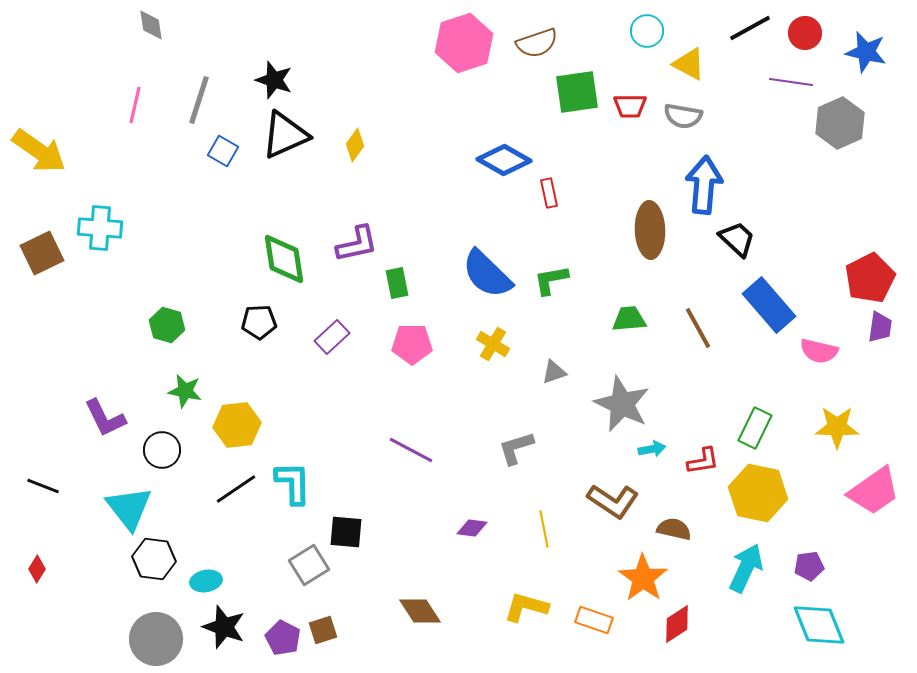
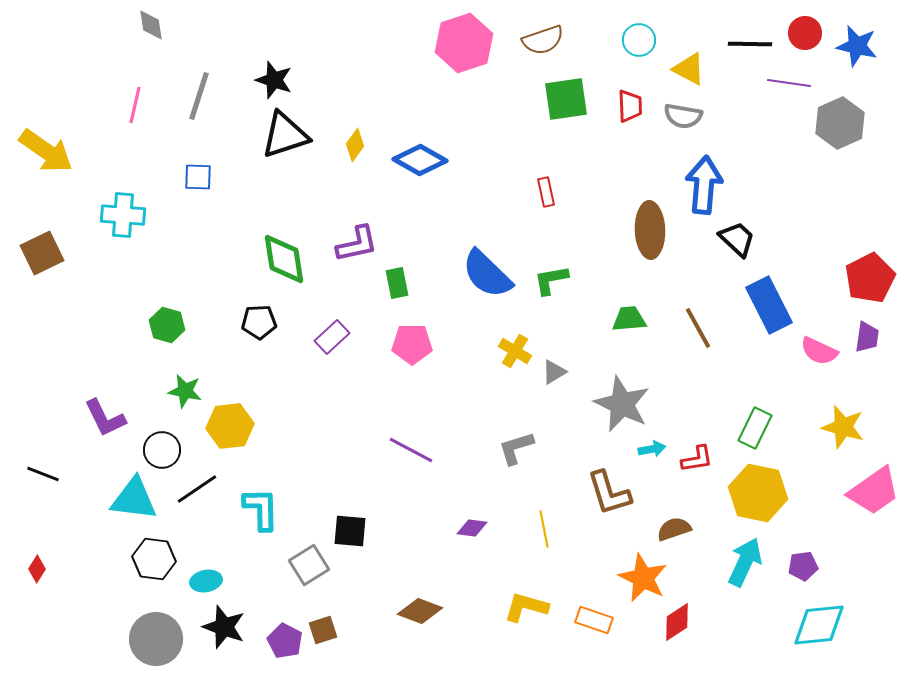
black line at (750, 28): moved 16 px down; rotated 30 degrees clockwise
cyan circle at (647, 31): moved 8 px left, 9 px down
brown semicircle at (537, 43): moved 6 px right, 3 px up
blue star at (866, 52): moved 9 px left, 6 px up
yellow triangle at (689, 64): moved 5 px down
purple line at (791, 82): moved 2 px left, 1 px down
green square at (577, 92): moved 11 px left, 7 px down
gray line at (199, 100): moved 4 px up
red trapezoid at (630, 106): rotated 92 degrees counterclockwise
black triangle at (285, 135): rotated 6 degrees clockwise
yellow arrow at (39, 151): moved 7 px right
blue square at (223, 151): moved 25 px left, 26 px down; rotated 28 degrees counterclockwise
blue diamond at (504, 160): moved 84 px left
red rectangle at (549, 193): moved 3 px left, 1 px up
cyan cross at (100, 228): moved 23 px right, 13 px up
blue rectangle at (769, 305): rotated 14 degrees clockwise
purple trapezoid at (880, 327): moved 13 px left, 10 px down
yellow cross at (493, 344): moved 22 px right, 7 px down
pink semicircle at (819, 351): rotated 12 degrees clockwise
gray triangle at (554, 372): rotated 12 degrees counterclockwise
yellow hexagon at (237, 425): moved 7 px left, 1 px down
yellow star at (837, 427): moved 6 px right; rotated 15 degrees clockwise
red L-shape at (703, 461): moved 6 px left, 2 px up
cyan L-shape at (293, 483): moved 32 px left, 26 px down
black line at (43, 486): moved 12 px up
black line at (236, 489): moved 39 px left
brown L-shape at (613, 501): moved 4 px left, 8 px up; rotated 39 degrees clockwise
cyan triangle at (129, 508): moved 5 px right, 9 px up; rotated 45 degrees counterclockwise
brown semicircle at (674, 529): rotated 32 degrees counterclockwise
black square at (346, 532): moved 4 px right, 1 px up
purple pentagon at (809, 566): moved 6 px left
cyan arrow at (746, 568): moved 1 px left, 6 px up
orange star at (643, 578): rotated 9 degrees counterclockwise
brown diamond at (420, 611): rotated 36 degrees counterclockwise
red diamond at (677, 624): moved 2 px up
cyan diamond at (819, 625): rotated 74 degrees counterclockwise
purple pentagon at (283, 638): moved 2 px right, 3 px down
